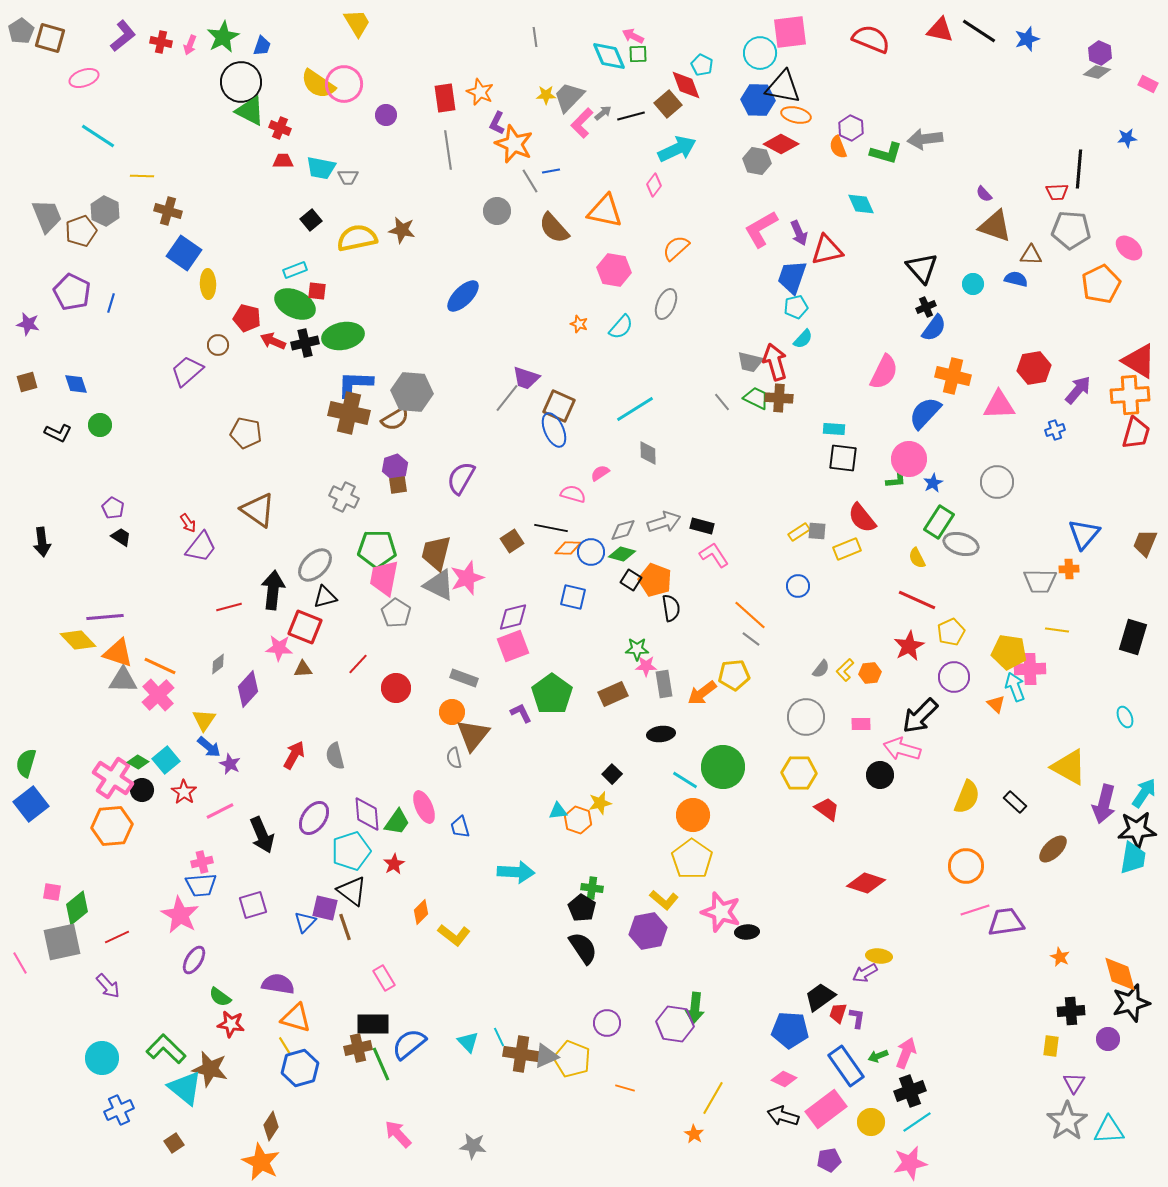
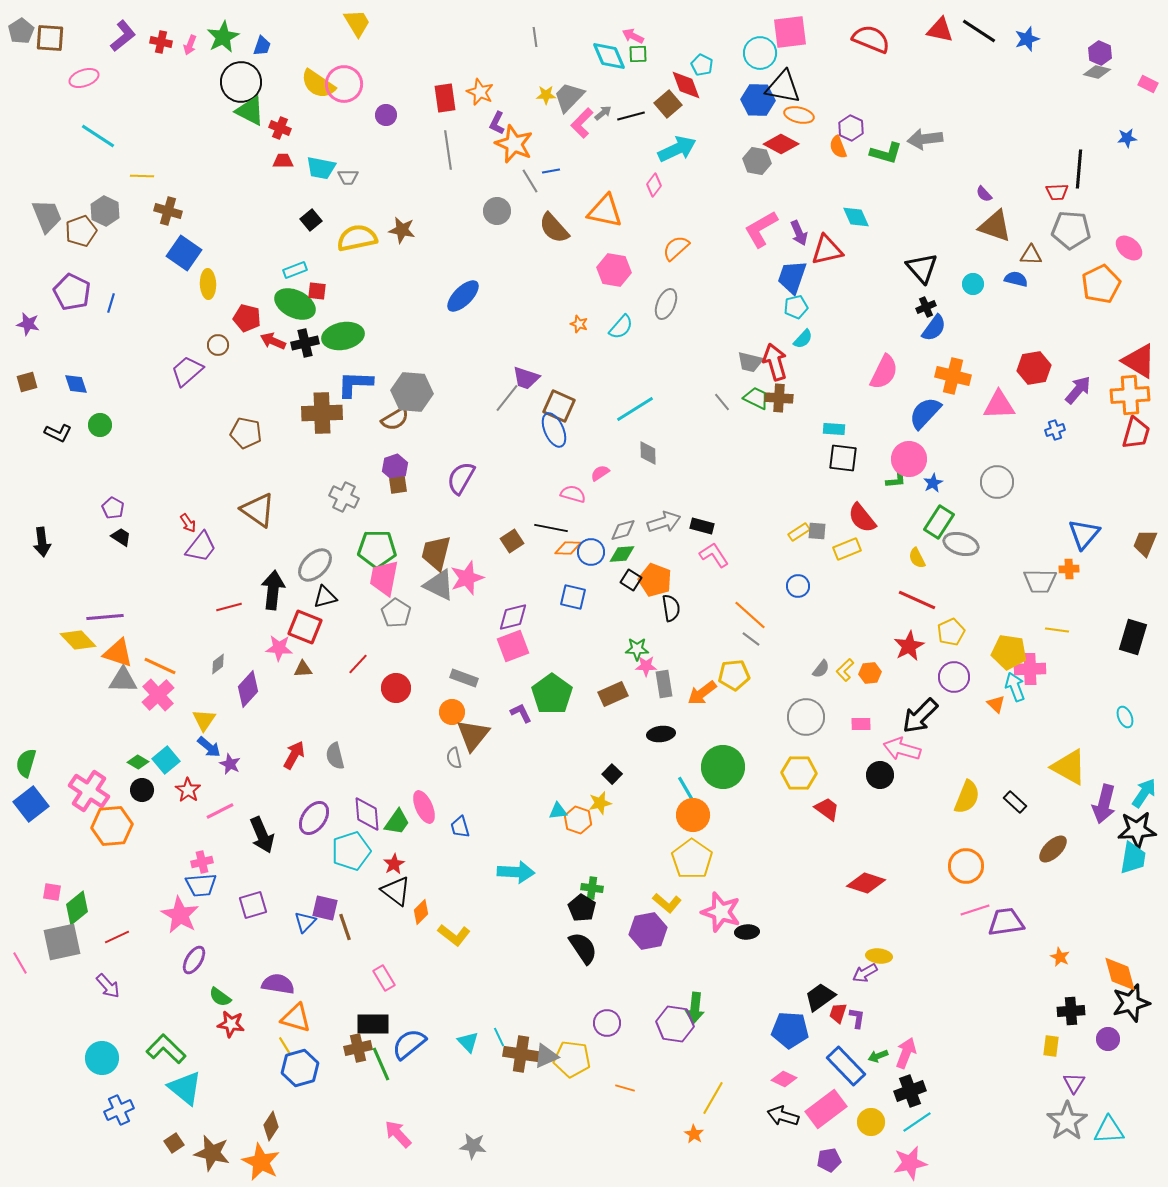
brown square at (50, 38): rotated 12 degrees counterclockwise
orange ellipse at (796, 115): moved 3 px right
cyan diamond at (861, 204): moved 5 px left, 13 px down
brown cross at (349, 413): moved 27 px left; rotated 15 degrees counterclockwise
green diamond at (622, 554): rotated 20 degrees counterclockwise
pink cross at (113, 778): moved 24 px left, 13 px down
cyan line at (685, 780): moved 1 px right, 9 px down; rotated 28 degrees clockwise
red star at (184, 792): moved 4 px right, 2 px up
black triangle at (352, 891): moved 44 px right
yellow L-shape at (664, 900): moved 3 px right, 3 px down
yellow pentagon at (572, 1059): rotated 15 degrees counterclockwise
blue rectangle at (846, 1066): rotated 9 degrees counterclockwise
brown star at (210, 1069): moved 2 px right, 84 px down
